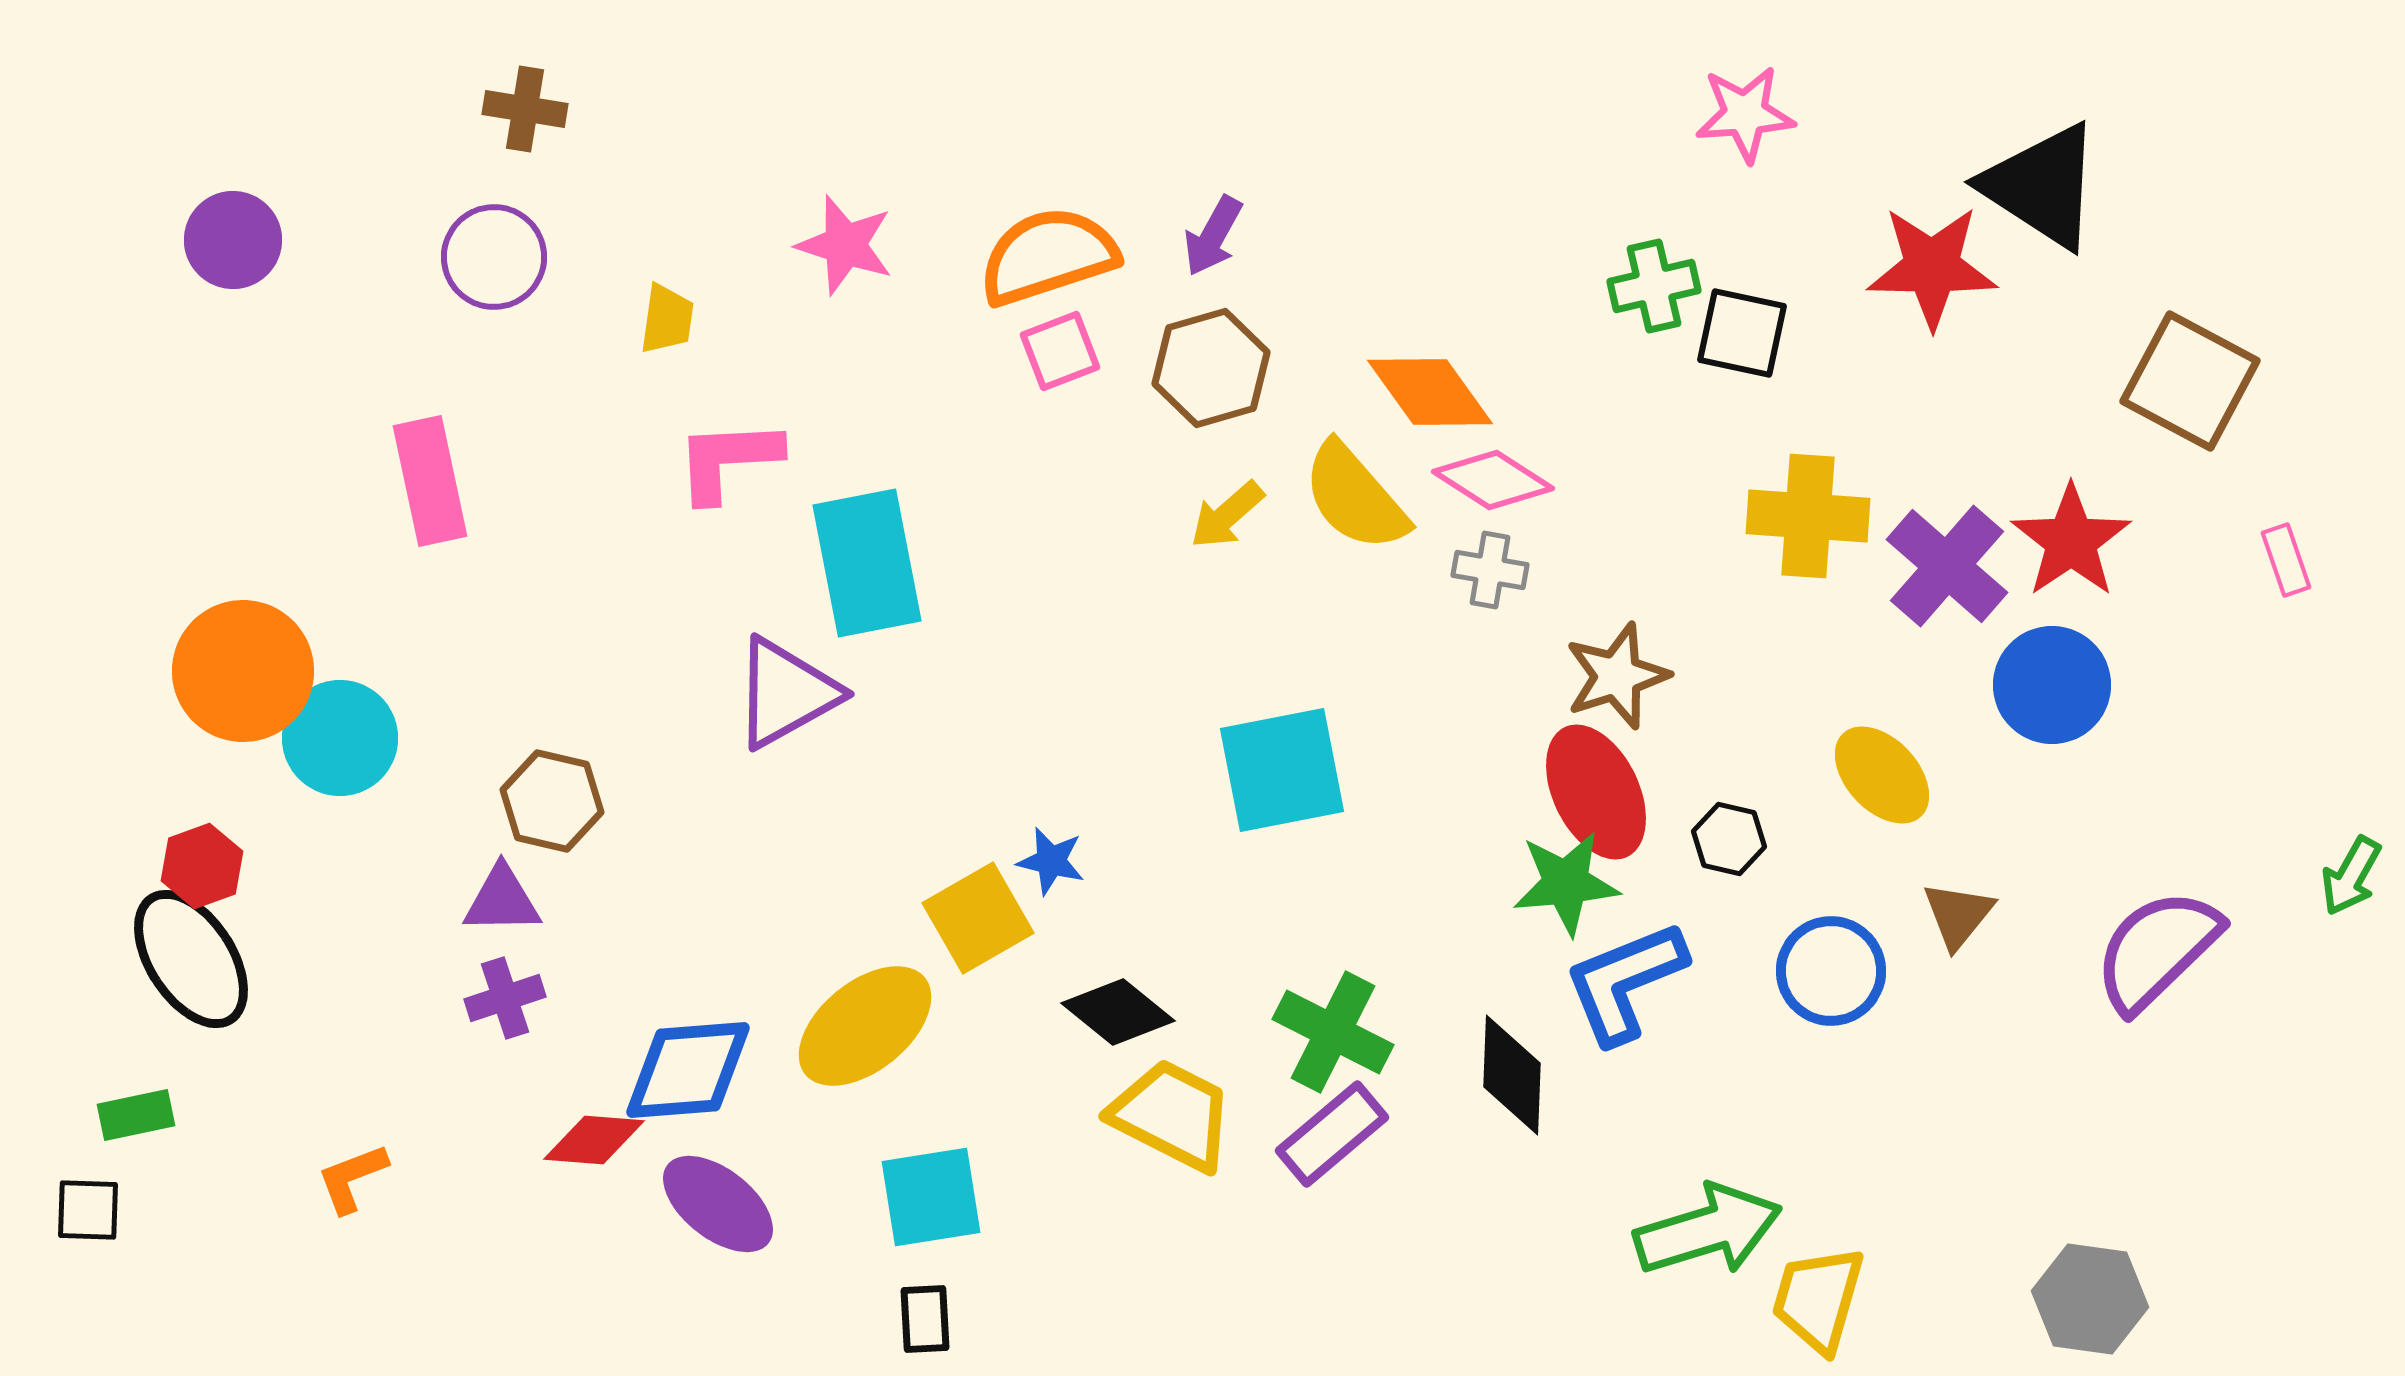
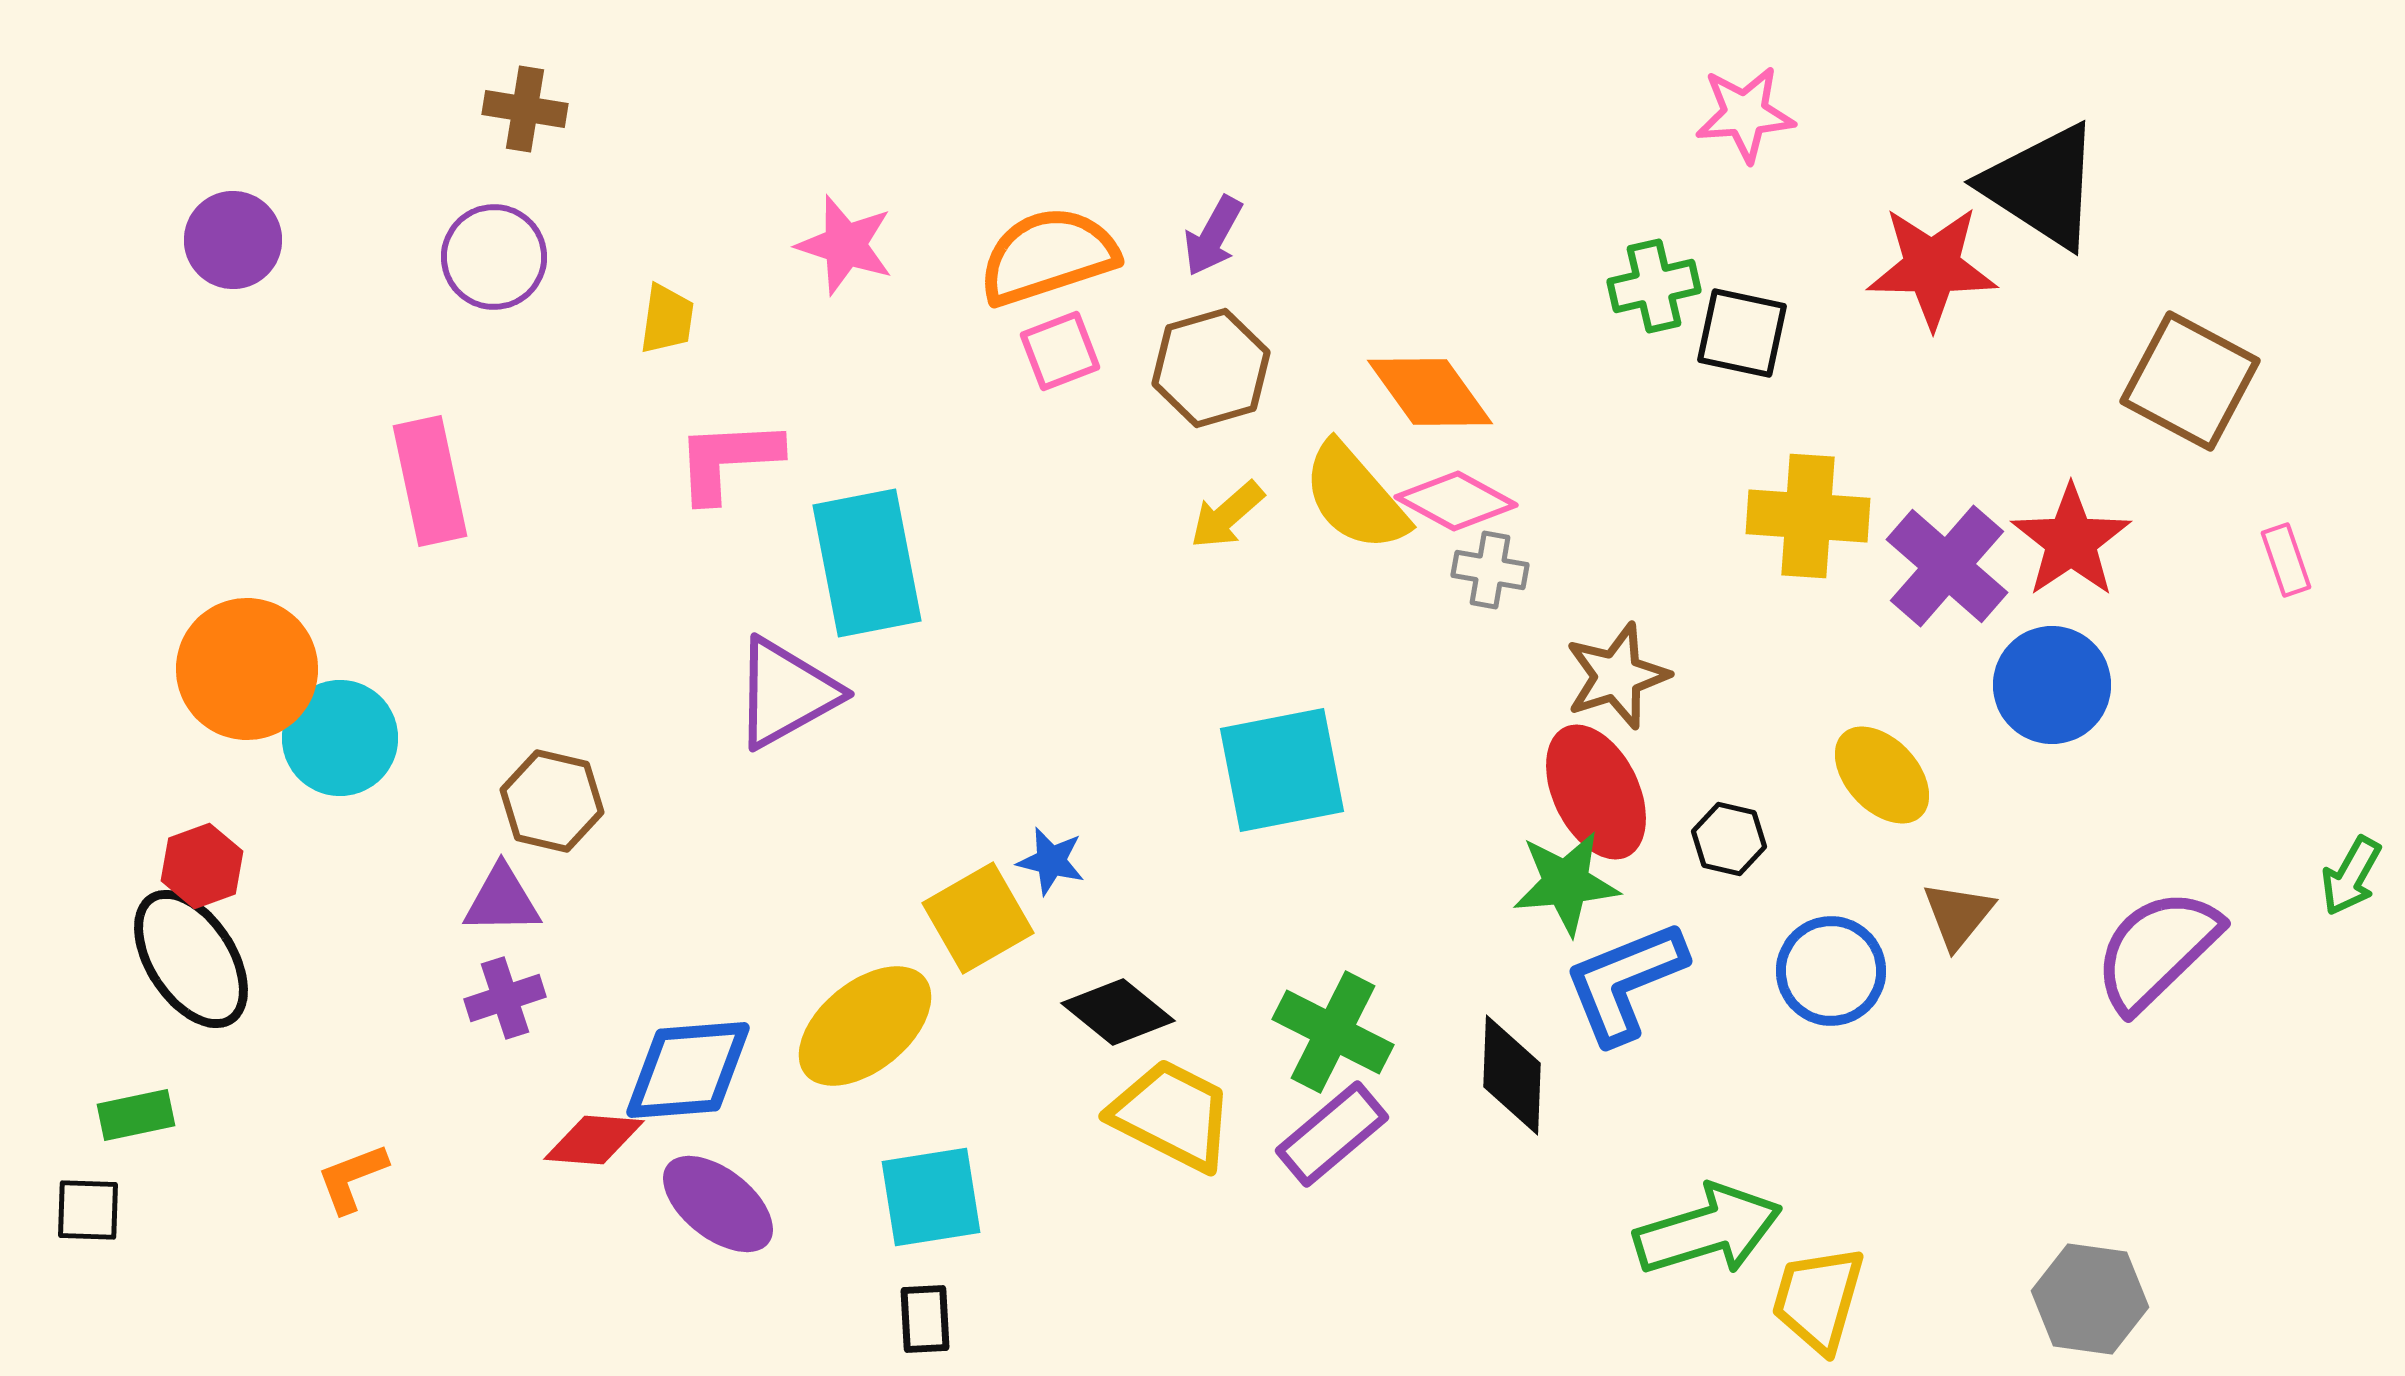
pink diamond at (1493, 480): moved 37 px left, 21 px down; rotated 4 degrees counterclockwise
orange circle at (243, 671): moved 4 px right, 2 px up
